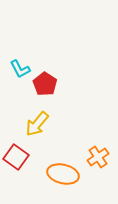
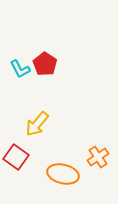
red pentagon: moved 20 px up
